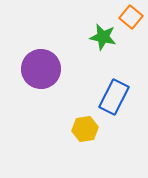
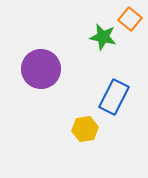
orange square: moved 1 px left, 2 px down
